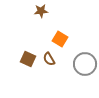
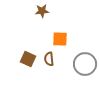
brown star: moved 1 px right
orange square: rotated 28 degrees counterclockwise
brown semicircle: rotated 24 degrees clockwise
